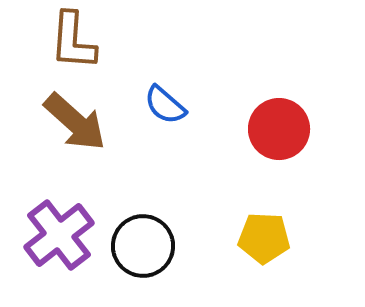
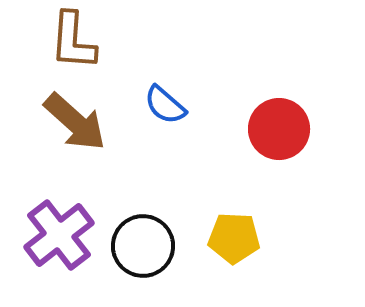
yellow pentagon: moved 30 px left
